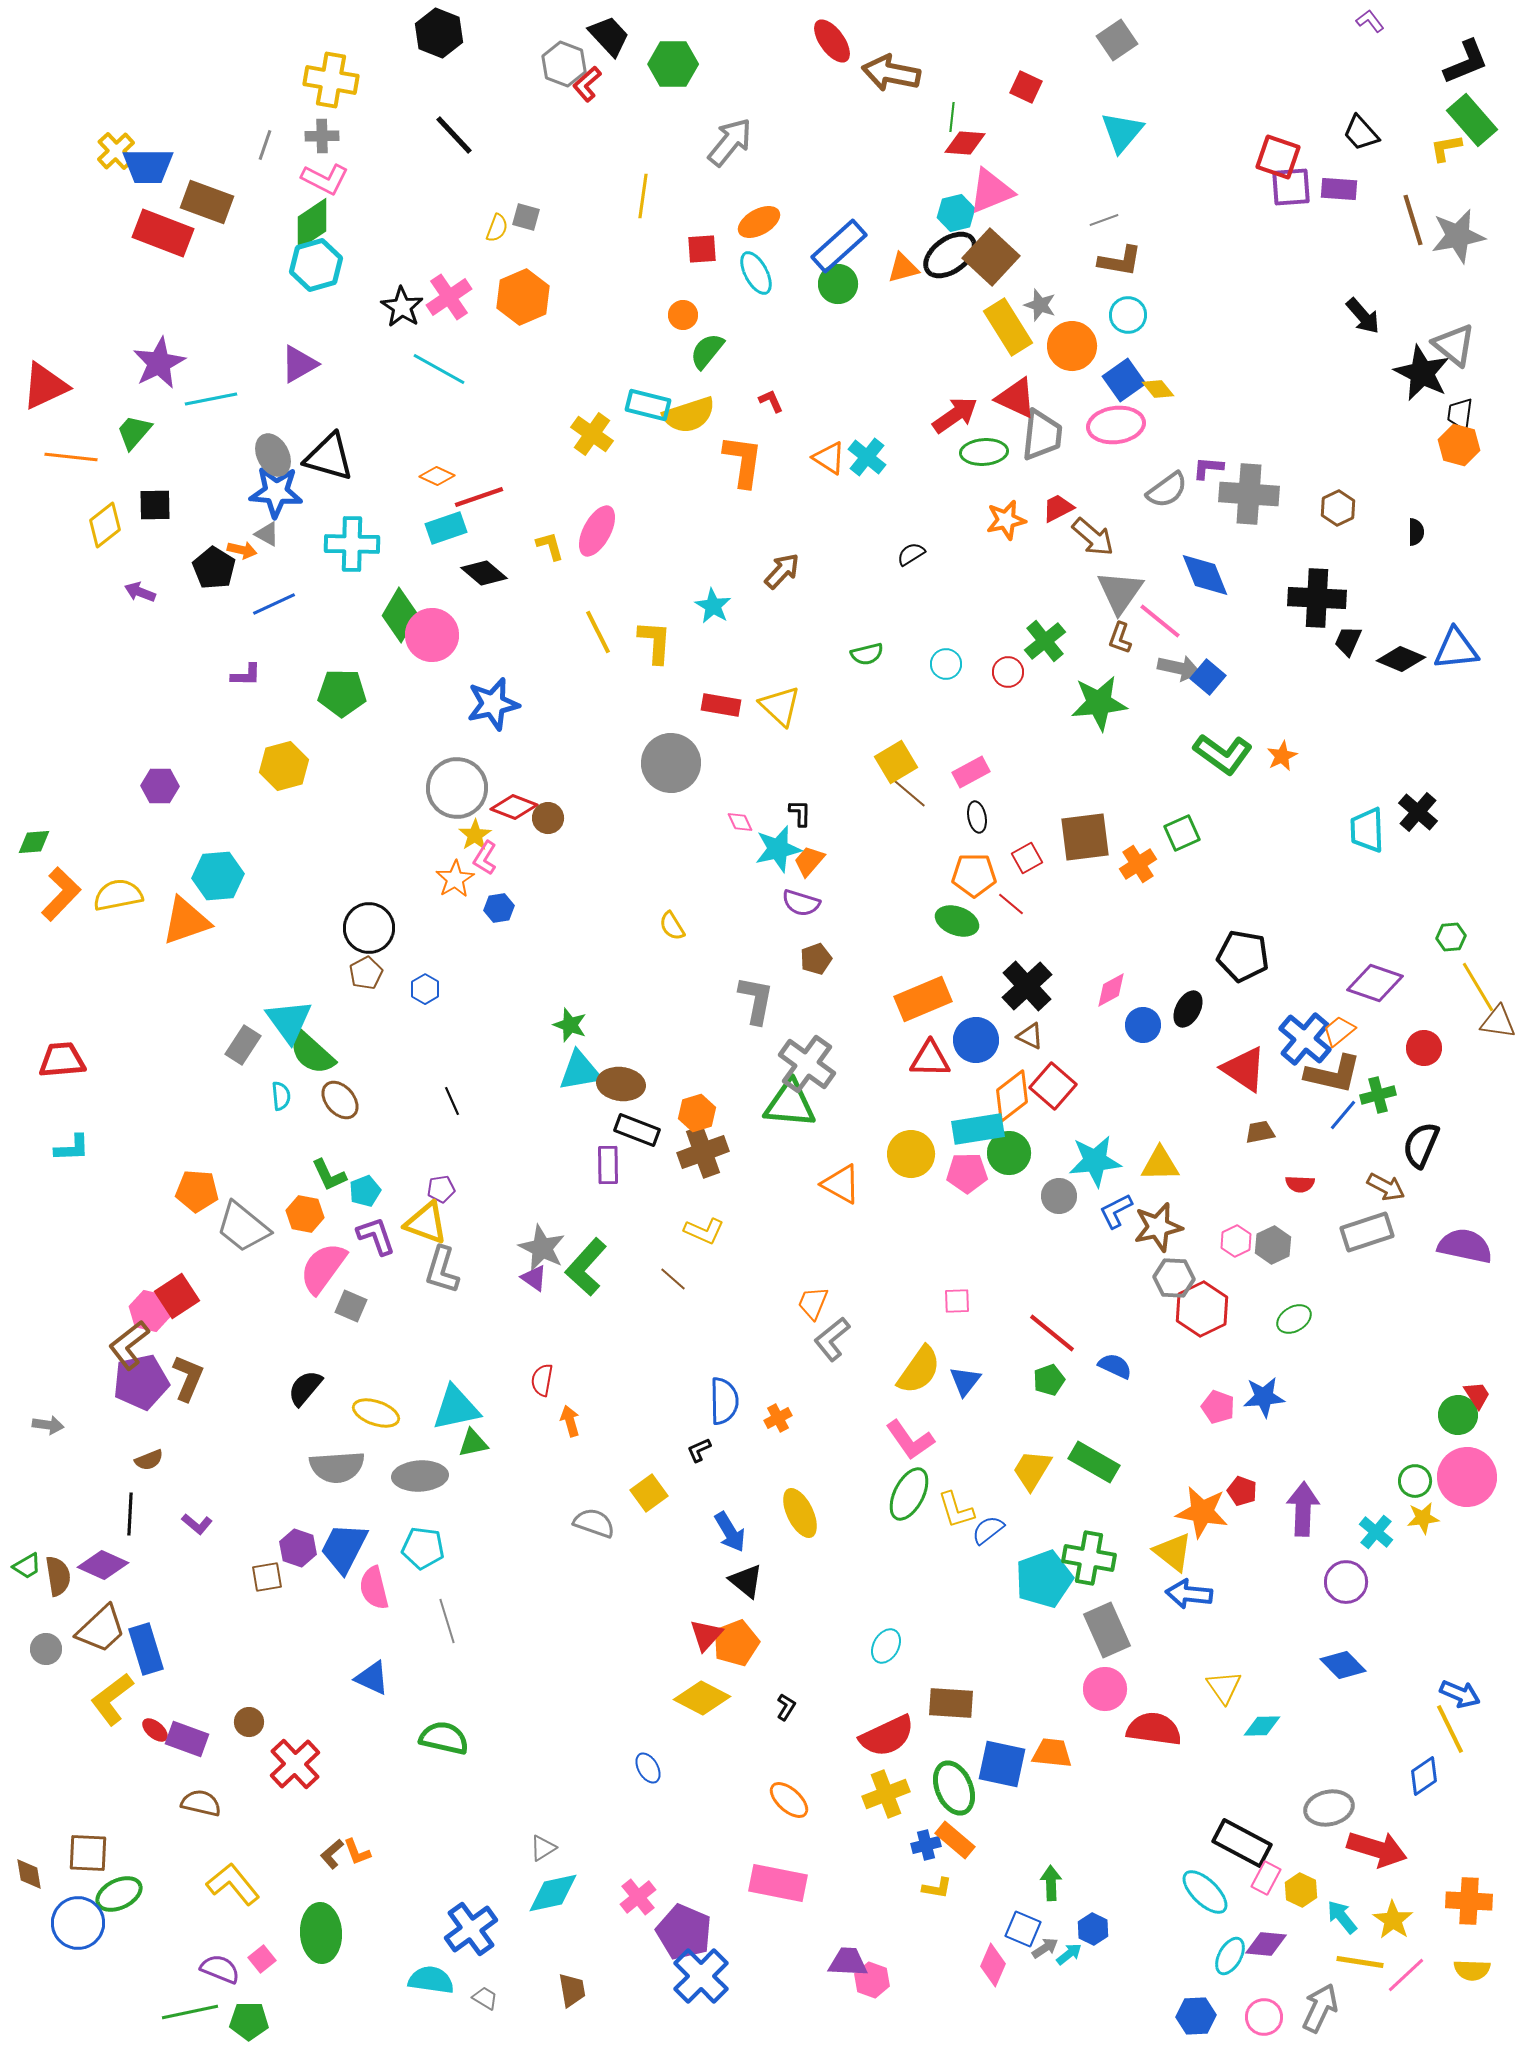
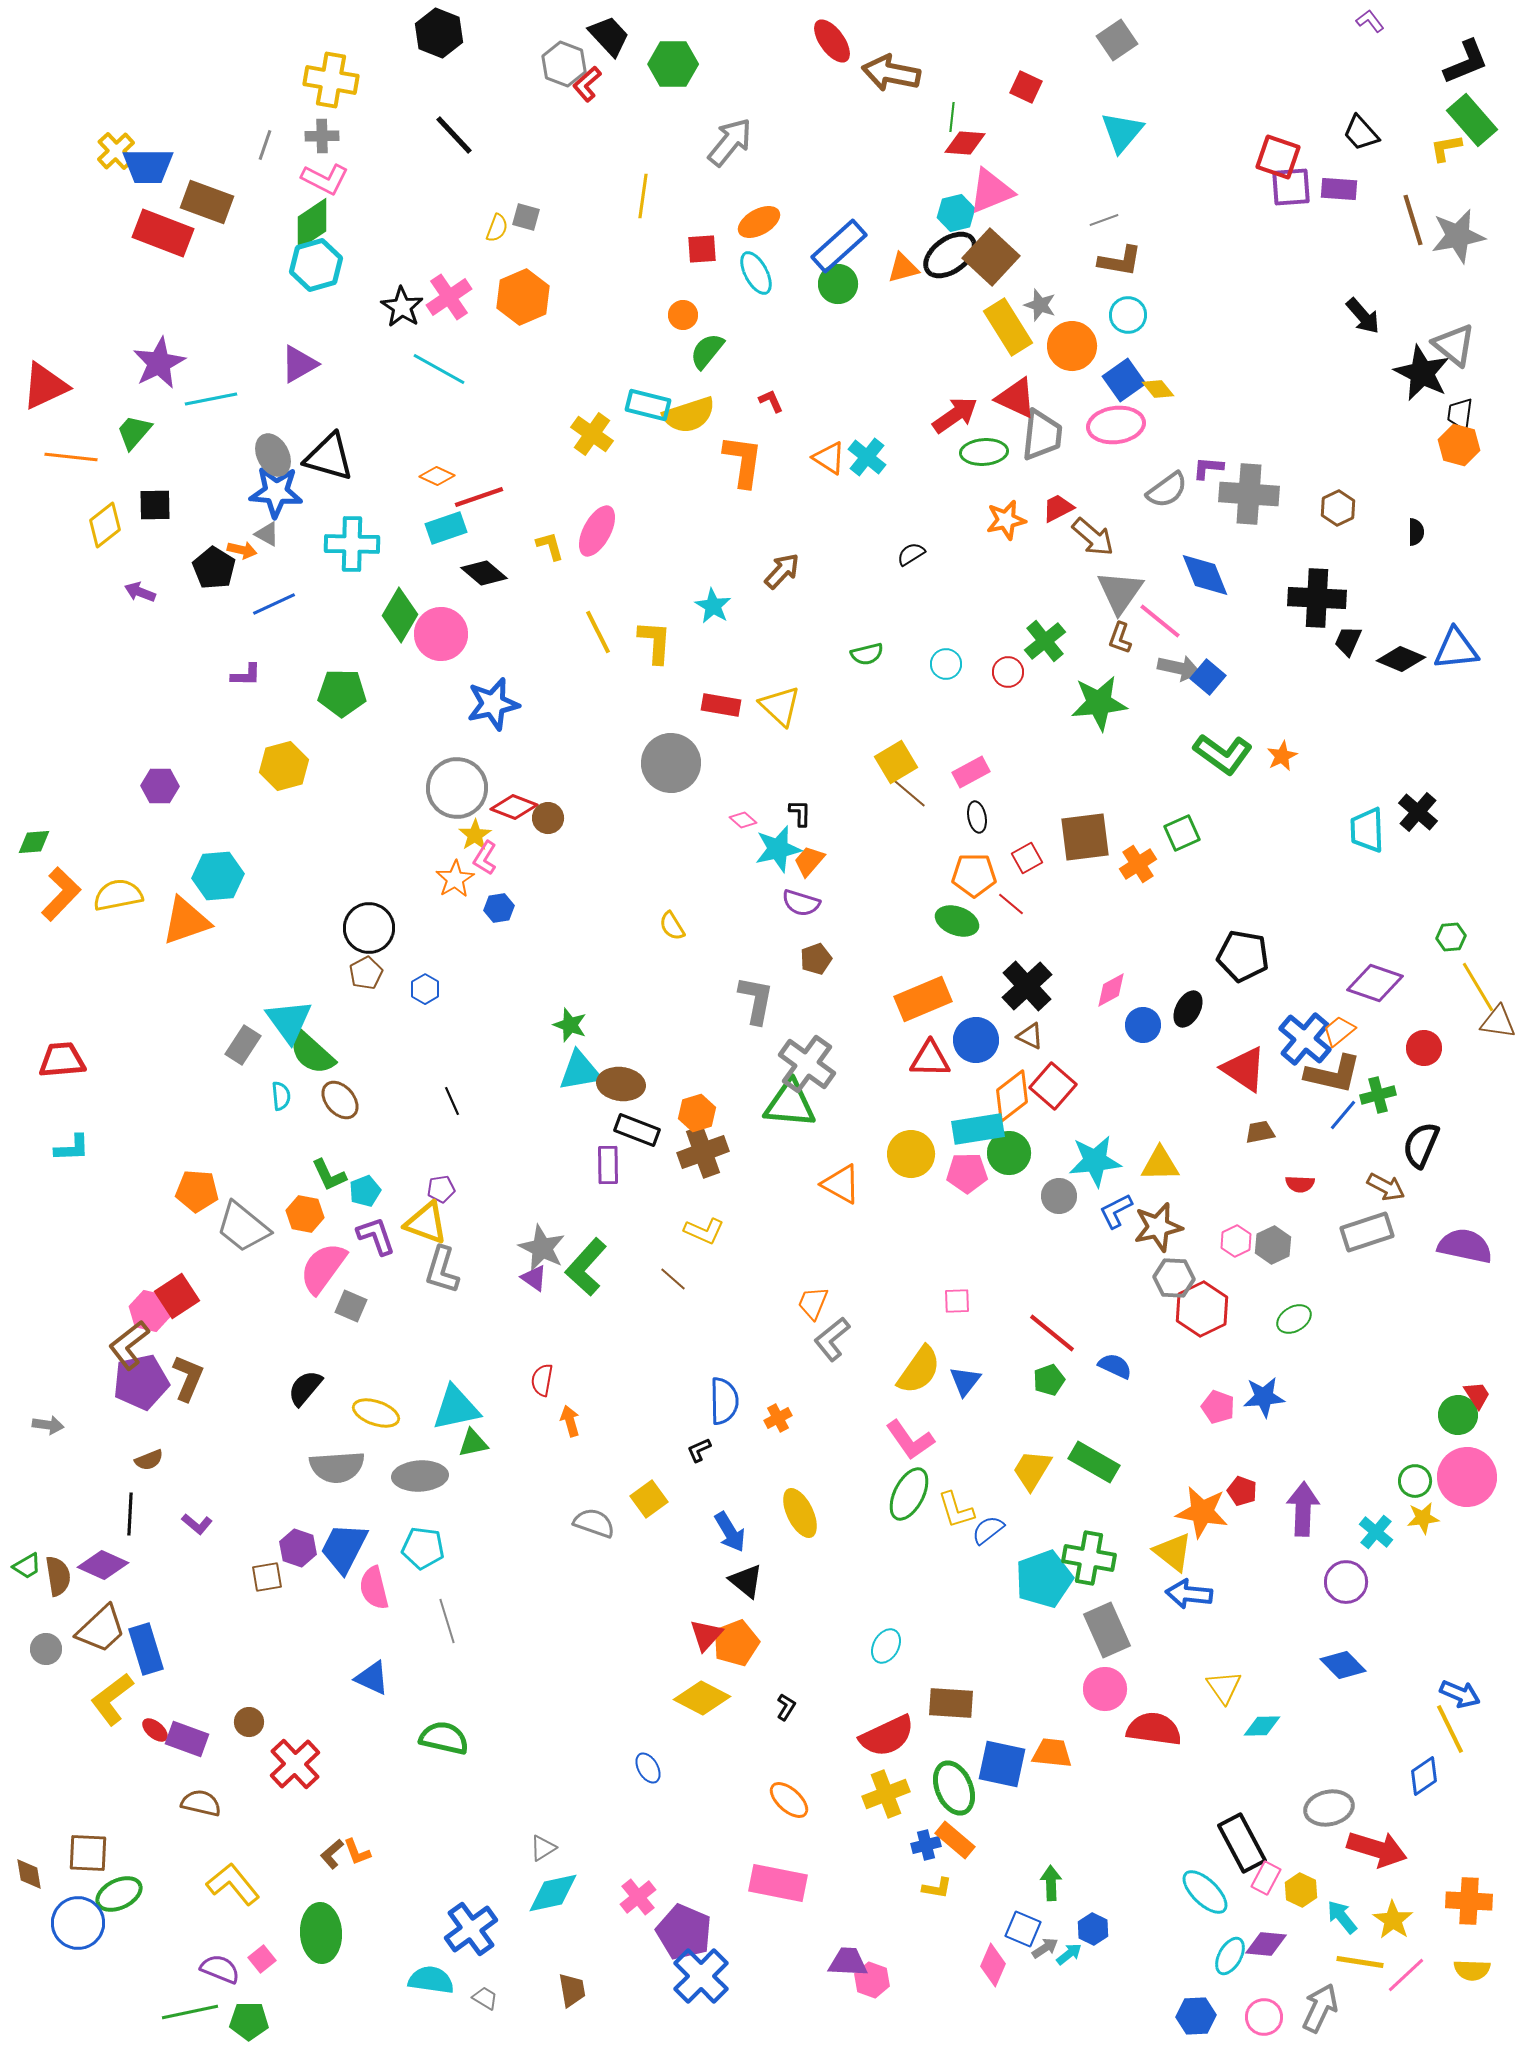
pink circle at (432, 635): moved 9 px right, 1 px up
pink diamond at (740, 822): moved 3 px right, 2 px up; rotated 24 degrees counterclockwise
yellow square at (649, 1493): moved 6 px down
black rectangle at (1242, 1843): rotated 34 degrees clockwise
